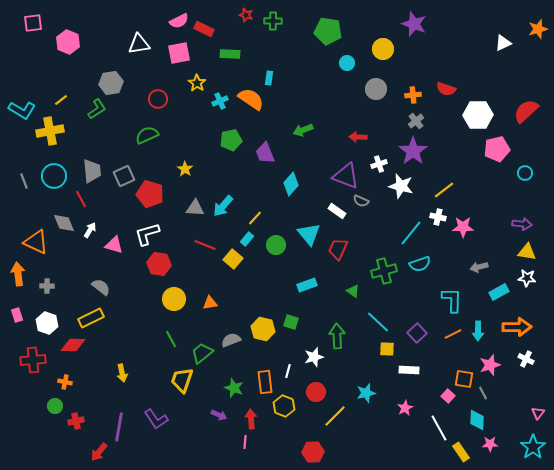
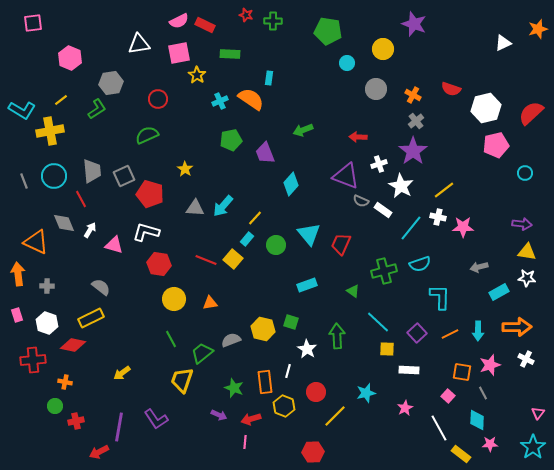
red rectangle at (204, 29): moved 1 px right, 4 px up
pink hexagon at (68, 42): moved 2 px right, 16 px down
yellow star at (197, 83): moved 8 px up
red semicircle at (446, 89): moved 5 px right
orange cross at (413, 95): rotated 35 degrees clockwise
red semicircle at (526, 111): moved 5 px right, 2 px down
white hexagon at (478, 115): moved 8 px right, 7 px up; rotated 12 degrees counterclockwise
pink pentagon at (497, 149): moved 1 px left, 4 px up
white star at (401, 186): rotated 15 degrees clockwise
white rectangle at (337, 211): moved 46 px right, 1 px up
cyan line at (411, 233): moved 5 px up
white L-shape at (147, 234): moved 1 px left, 2 px up; rotated 32 degrees clockwise
red line at (205, 245): moved 1 px right, 15 px down
red trapezoid at (338, 249): moved 3 px right, 5 px up
cyan L-shape at (452, 300): moved 12 px left, 3 px up
orange line at (453, 334): moved 3 px left
red diamond at (73, 345): rotated 10 degrees clockwise
white star at (314, 357): moved 7 px left, 8 px up; rotated 24 degrees counterclockwise
yellow arrow at (122, 373): rotated 66 degrees clockwise
orange square at (464, 379): moved 2 px left, 7 px up
red arrow at (251, 419): rotated 102 degrees counterclockwise
red arrow at (99, 452): rotated 24 degrees clockwise
yellow rectangle at (461, 452): moved 2 px down; rotated 18 degrees counterclockwise
